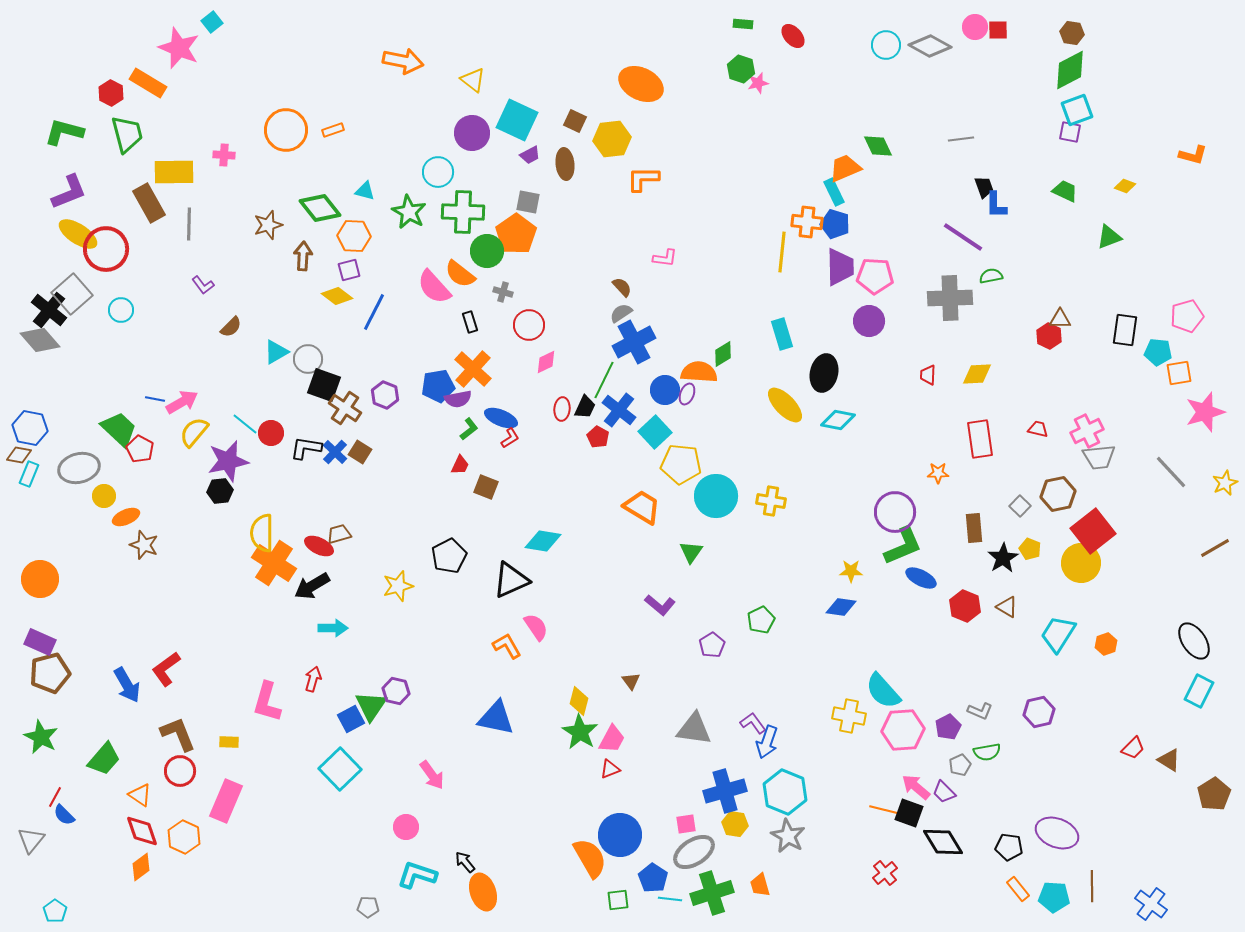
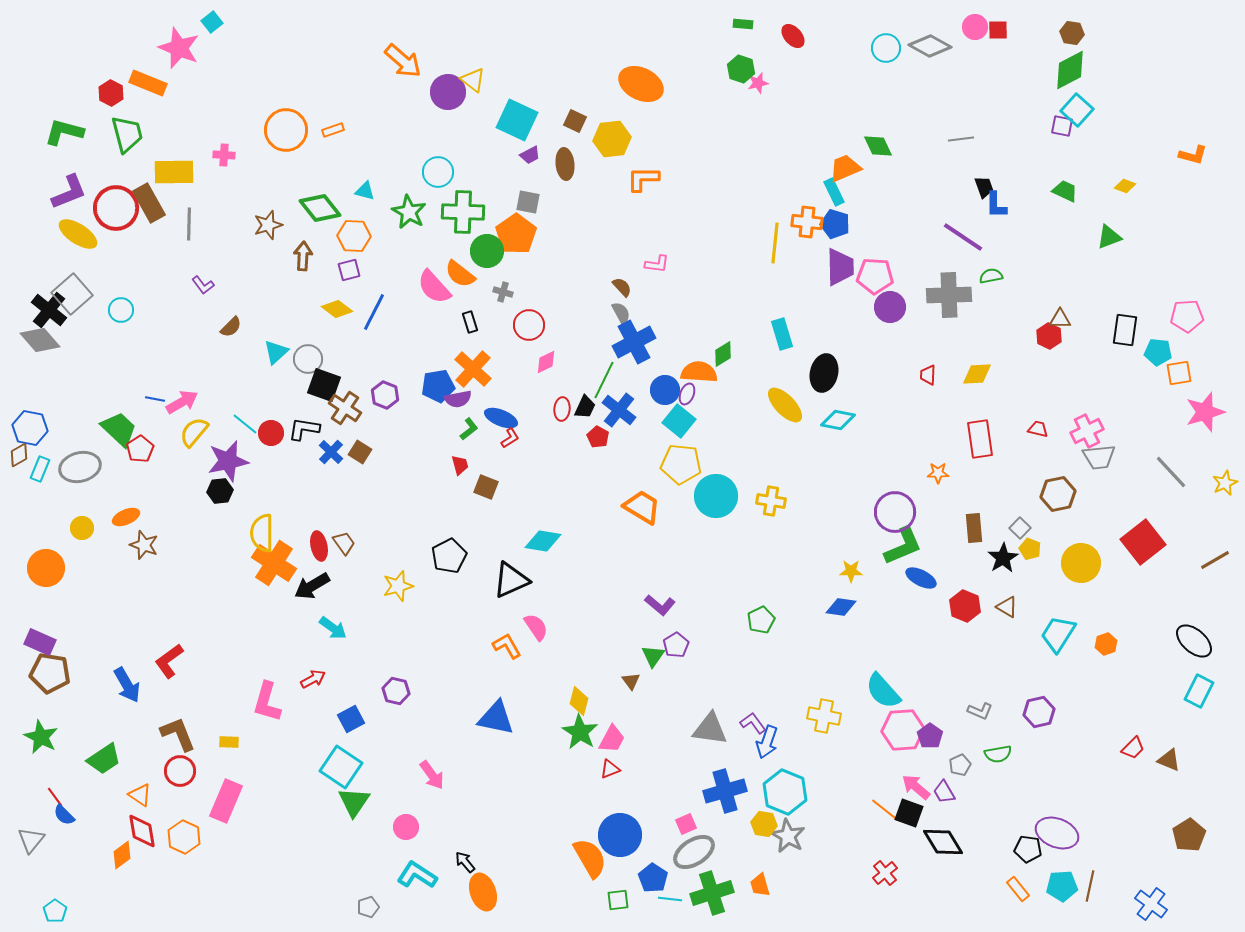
cyan circle at (886, 45): moved 3 px down
orange arrow at (403, 61): rotated 30 degrees clockwise
orange rectangle at (148, 83): rotated 9 degrees counterclockwise
cyan square at (1077, 110): rotated 28 degrees counterclockwise
purple square at (1070, 132): moved 8 px left, 6 px up
purple circle at (472, 133): moved 24 px left, 41 px up
red circle at (106, 249): moved 10 px right, 41 px up
yellow line at (782, 252): moved 7 px left, 9 px up
pink L-shape at (665, 258): moved 8 px left, 6 px down
yellow diamond at (337, 296): moved 13 px down
gray cross at (950, 298): moved 1 px left, 3 px up
gray semicircle at (621, 313): rotated 95 degrees clockwise
pink pentagon at (1187, 316): rotated 12 degrees clockwise
purple circle at (869, 321): moved 21 px right, 14 px up
cyan triangle at (276, 352): rotated 12 degrees counterclockwise
cyan square at (655, 432): moved 24 px right, 11 px up; rotated 8 degrees counterclockwise
black L-shape at (306, 448): moved 2 px left, 19 px up
red pentagon at (140, 449): rotated 12 degrees clockwise
blue cross at (335, 452): moved 4 px left
brown diamond at (19, 455): rotated 40 degrees counterclockwise
red trapezoid at (460, 465): rotated 40 degrees counterclockwise
gray ellipse at (79, 468): moved 1 px right, 1 px up
cyan rectangle at (29, 474): moved 11 px right, 5 px up
yellow circle at (104, 496): moved 22 px left, 32 px down
gray square at (1020, 506): moved 22 px down
red square at (1093, 531): moved 50 px right, 11 px down
brown trapezoid at (339, 534): moved 5 px right, 9 px down; rotated 70 degrees clockwise
red ellipse at (319, 546): rotated 52 degrees clockwise
brown line at (1215, 548): moved 12 px down
green triangle at (691, 552): moved 38 px left, 104 px down
orange circle at (40, 579): moved 6 px right, 11 px up
cyan arrow at (333, 628): rotated 36 degrees clockwise
black ellipse at (1194, 641): rotated 15 degrees counterclockwise
purple pentagon at (712, 645): moved 36 px left
red L-shape at (166, 669): moved 3 px right, 8 px up
brown pentagon at (50, 673): rotated 24 degrees clockwise
red arrow at (313, 679): rotated 45 degrees clockwise
green triangle at (371, 706): moved 17 px left, 96 px down
yellow cross at (849, 716): moved 25 px left
purple pentagon at (948, 727): moved 18 px left, 9 px down; rotated 10 degrees counterclockwise
gray triangle at (694, 729): moved 16 px right
green semicircle at (987, 752): moved 11 px right, 2 px down
green trapezoid at (104, 759): rotated 15 degrees clockwise
brown triangle at (1169, 760): rotated 10 degrees counterclockwise
cyan square at (340, 769): moved 1 px right, 2 px up; rotated 12 degrees counterclockwise
purple trapezoid at (944, 792): rotated 15 degrees clockwise
brown pentagon at (1214, 794): moved 25 px left, 41 px down
red line at (55, 797): rotated 65 degrees counterclockwise
orange line at (885, 810): rotated 24 degrees clockwise
pink square at (686, 824): rotated 15 degrees counterclockwise
yellow hexagon at (735, 824): moved 29 px right
red diamond at (142, 831): rotated 9 degrees clockwise
black pentagon at (1009, 847): moved 19 px right, 2 px down
orange diamond at (141, 867): moved 19 px left, 12 px up
cyan L-shape at (417, 875): rotated 15 degrees clockwise
brown line at (1092, 886): moved 2 px left; rotated 12 degrees clockwise
cyan pentagon at (1054, 897): moved 8 px right, 11 px up; rotated 8 degrees counterclockwise
gray pentagon at (368, 907): rotated 20 degrees counterclockwise
